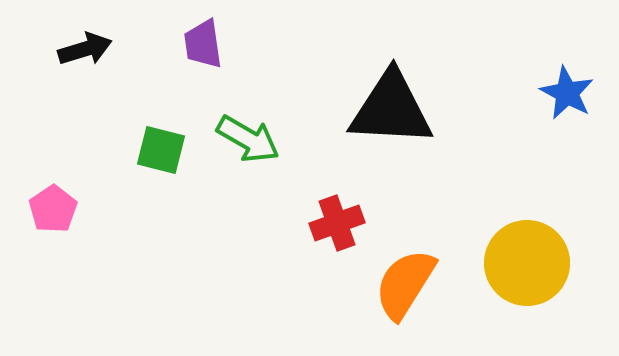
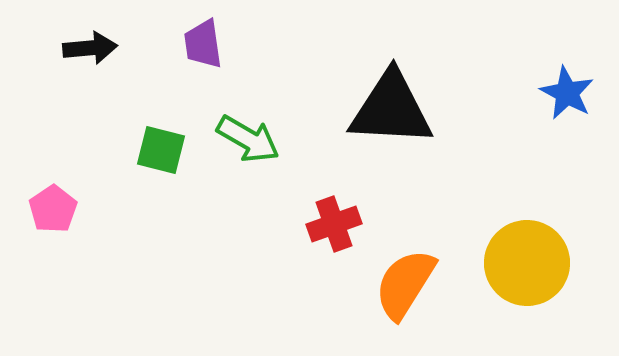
black arrow: moved 5 px right, 1 px up; rotated 12 degrees clockwise
red cross: moved 3 px left, 1 px down
